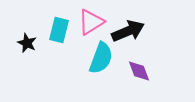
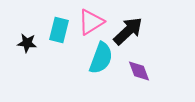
black arrow: rotated 20 degrees counterclockwise
black star: rotated 18 degrees counterclockwise
